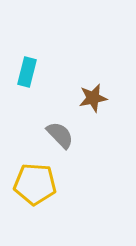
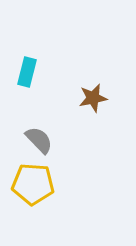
gray semicircle: moved 21 px left, 5 px down
yellow pentagon: moved 2 px left
